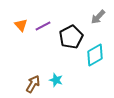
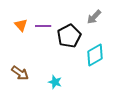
gray arrow: moved 4 px left
purple line: rotated 28 degrees clockwise
black pentagon: moved 2 px left, 1 px up
cyan star: moved 1 px left, 2 px down
brown arrow: moved 13 px left, 11 px up; rotated 96 degrees clockwise
